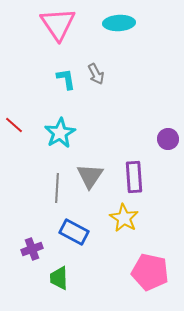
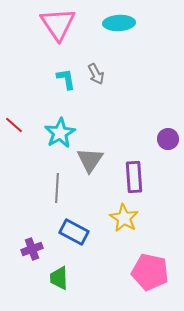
gray triangle: moved 16 px up
